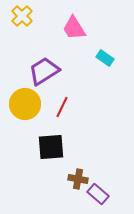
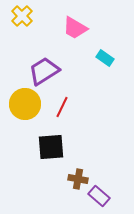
pink trapezoid: moved 1 px right; rotated 28 degrees counterclockwise
purple rectangle: moved 1 px right, 2 px down
